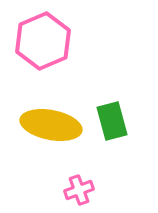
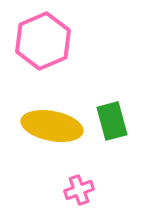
yellow ellipse: moved 1 px right, 1 px down
